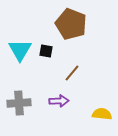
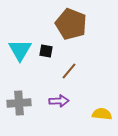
brown line: moved 3 px left, 2 px up
